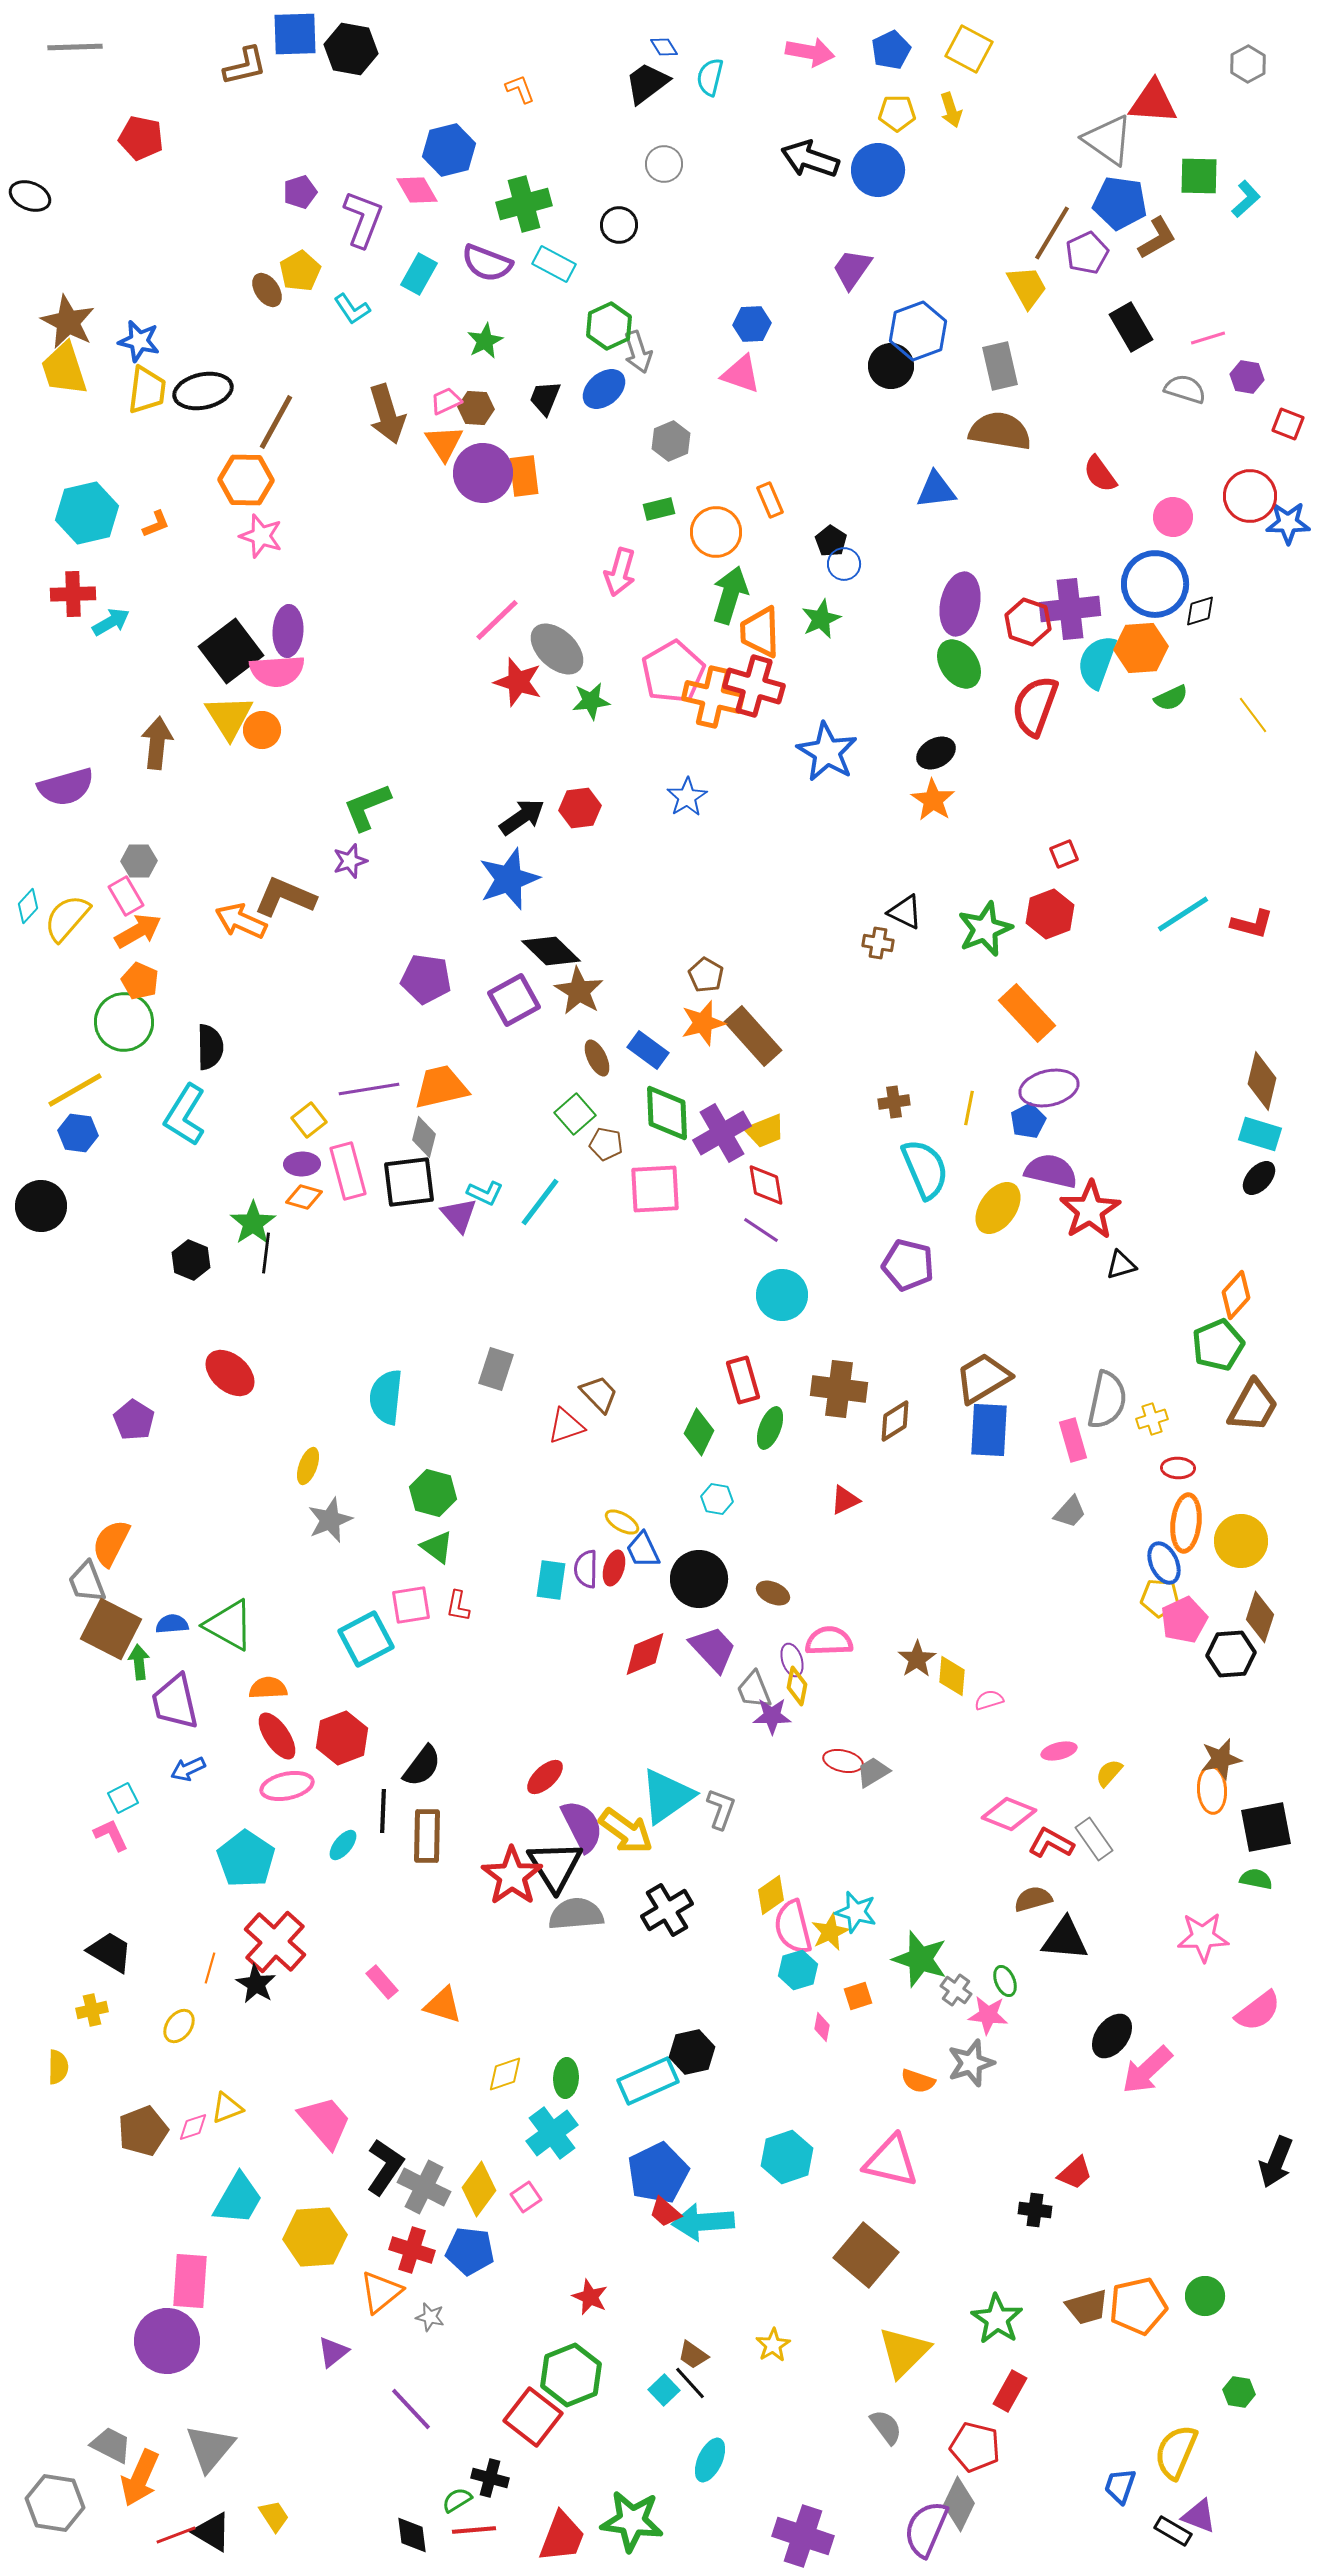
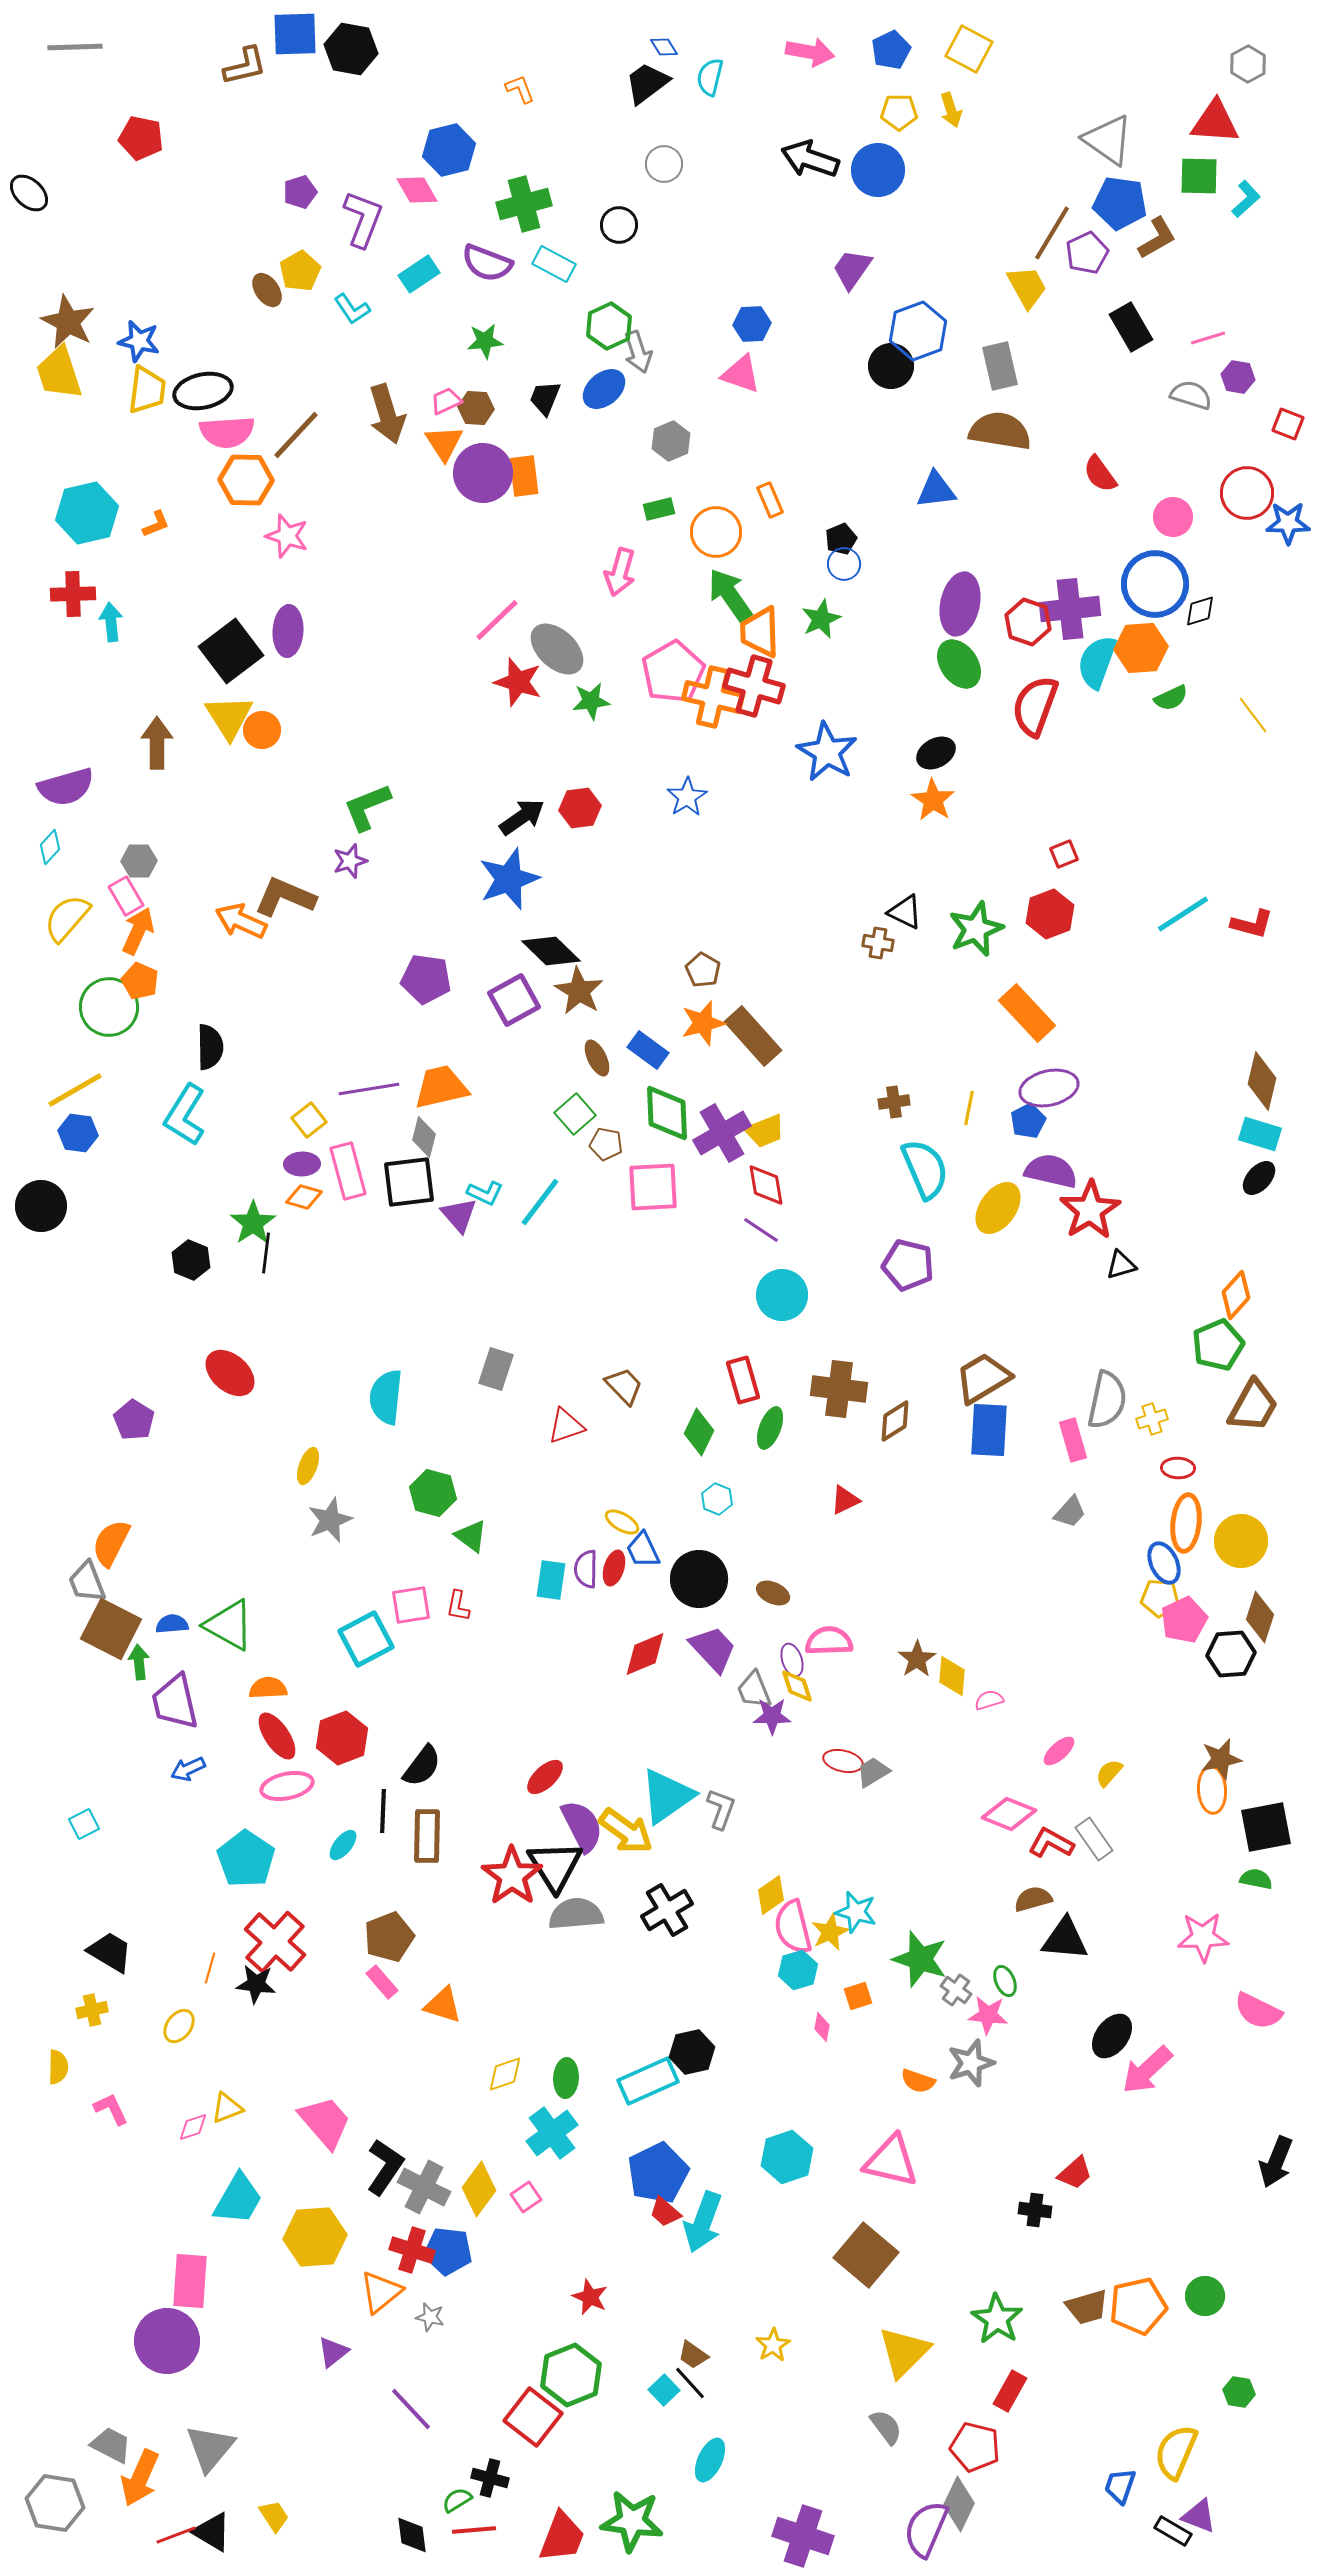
red triangle at (1153, 102): moved 62 px right, 20 px down
yellow pentagon at (897, 113): moved 2 px right, 1 px up
black ellipse at (30, 196): moved 1 px left, 3 px up; rotated 21 degrees clockwise
cyan rectangle at (419, 274): rotated 27 degrees clockwise
green star at (485, 341): rotated 21 degrees clockwise
yellow trapezoid at (64, 369): moved 5 px left, 4 px down
purple hexagon at (1247, 377): moved 9 px left
gray semicircle at (1185, 389): moved 6 px right, 6 px down
brown line at (276, 422): moved 20 px right, 13 px down; rotated 14 degrees clockwise
red circle at (1250, 496): moved 3 px left, 3 px up
pink star at (261, 536): moved 26 px right
black pentagon at (831, 541): moved 10 px right, 2 px up; rotated 16 degrees clockwise
green arrow at (730, 595): rotated 52 degrees counterclockwise
cyan arrow at (111, 622): rotated 66 degrees counterclockwise
pink semicircle at (277, 671): moved 50 px left, 239 px up
brown arrow at (157, 743): rotated 6 degrees counterclockwise
cyan diamond at (28, 906): moved 22 px right, 59 px up
green star at (985, 929): moved 9 px left
orange arrow at (138, 931): rotated 36 degrees counterclockwise
brown pentagon at (706, 975): moved 3 px left, 5 px up
green circle at (124, 1022): moved 15 px left, 15 px up
pink square at (655, 1189): moved 2 px left, 2 px up
brown trapezoid at (599, 1394): moved 25 px right, 8 px up
cyan hexagon at (717, 1499): rotated 12 degrees clockwise
green triangle at (437, 1547): moved 34 px right, 11 px up
yellow diamond at (797, 1686): rotated 30 degrees counterclockwise
pink ellipse at (1059, 1751): rotated 28 degrees counterclockwise
cyan square at (123, 1798): moved 39 px left, 26 px down
pink L-shape at (111, 1835): moved 274 px down
black star at (256, 1984): rotated 24 degrees counterclockwise
pink semicircle at (1258, 2011): rotated 63 degrees clockwise
brown pentagon at (143, 2131): moved 246 px right, 194 px up
cyan arrow at (703, 2222): rotated 66 degrees counterclockwise
blue pentagon at (470, 2251): moved 22 px left
